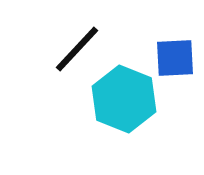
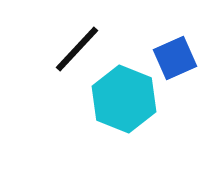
blue square: rotated 21 degrees counterclockwise
